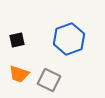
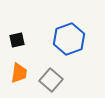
orange trapezoid: moved 1 px up; rotated 100 degrees counterclockwise
gray square: moved 2 px right; rotated 15 degrees clockwise
